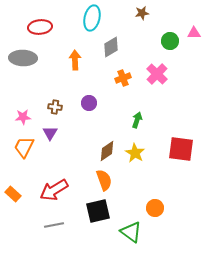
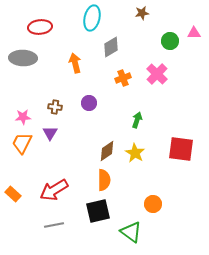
orange arrow: moved 3 px down; rotated 12 degrees counterclockwise
orange trapezoid: moved 2 px left, 4 px up
orange semicircle: rotated 20 degrees clockwise
orange circle: moved 2 px left, 4 px up
